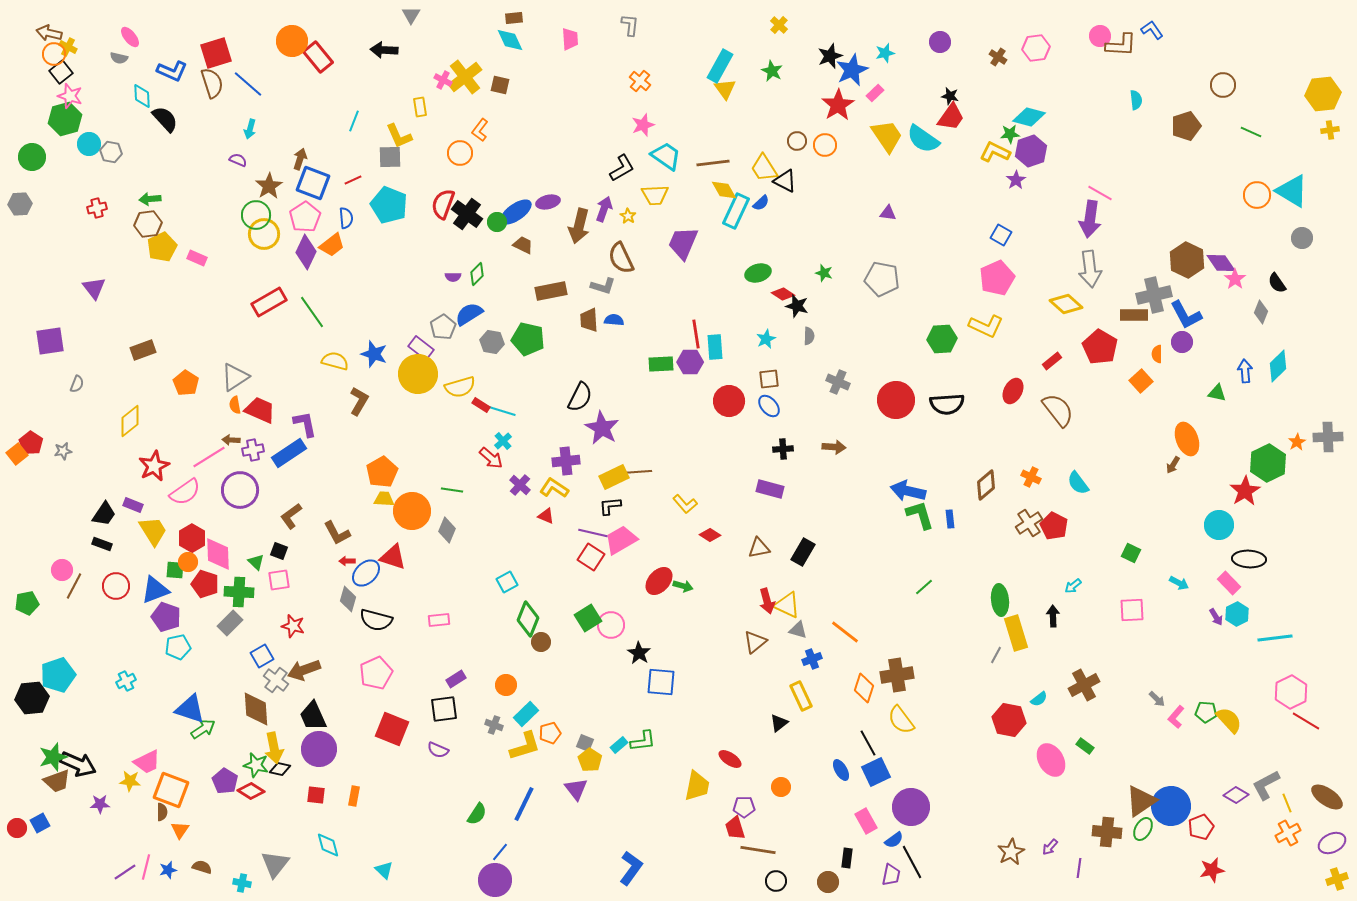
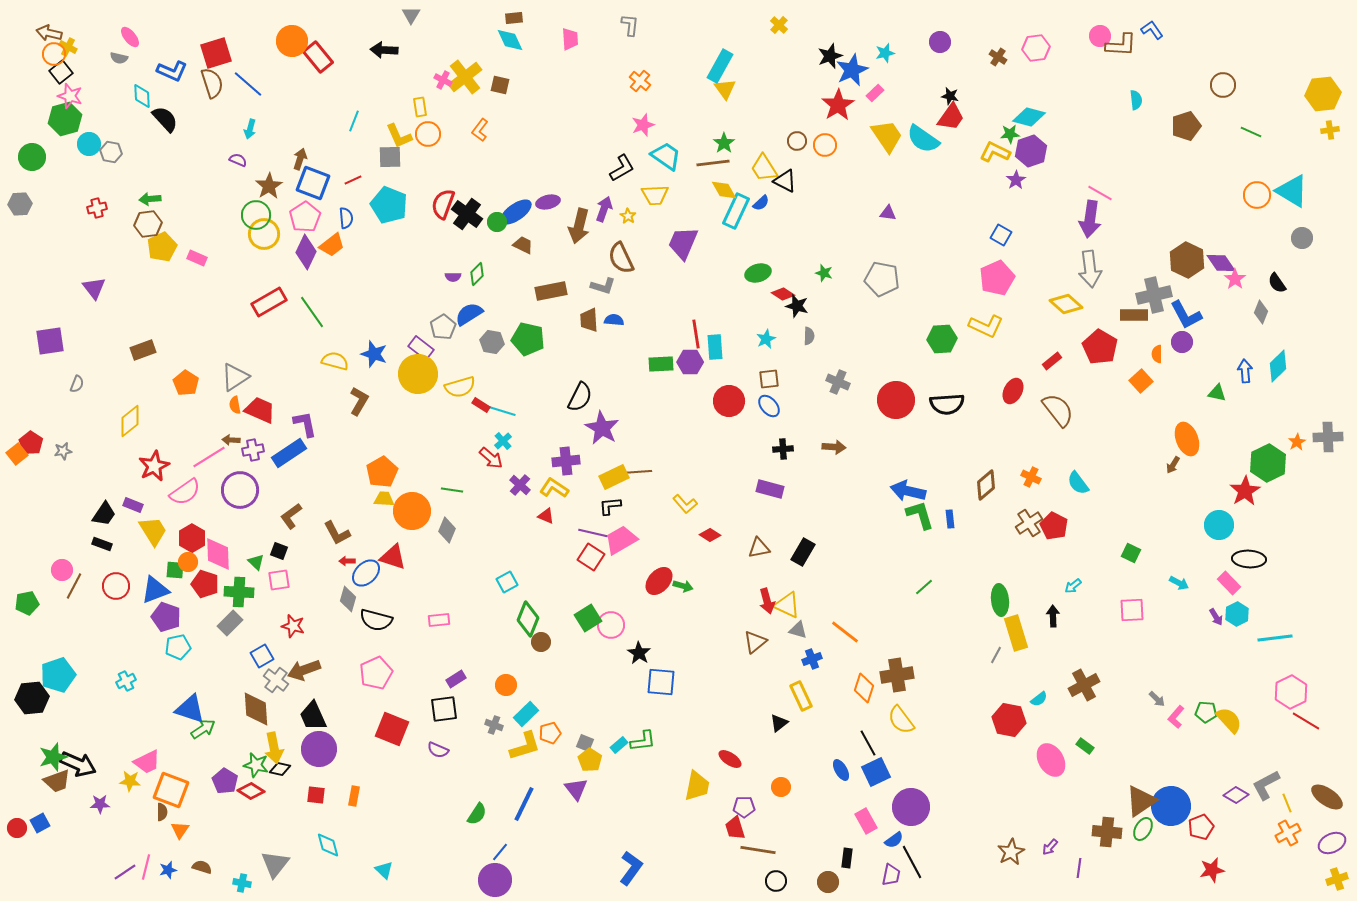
green star at (772, 71): moved 48 px left, 72 px down; rotated 10 degrees clockwise
orange circle at (460, 153): moved 32 px left, 19 px up
